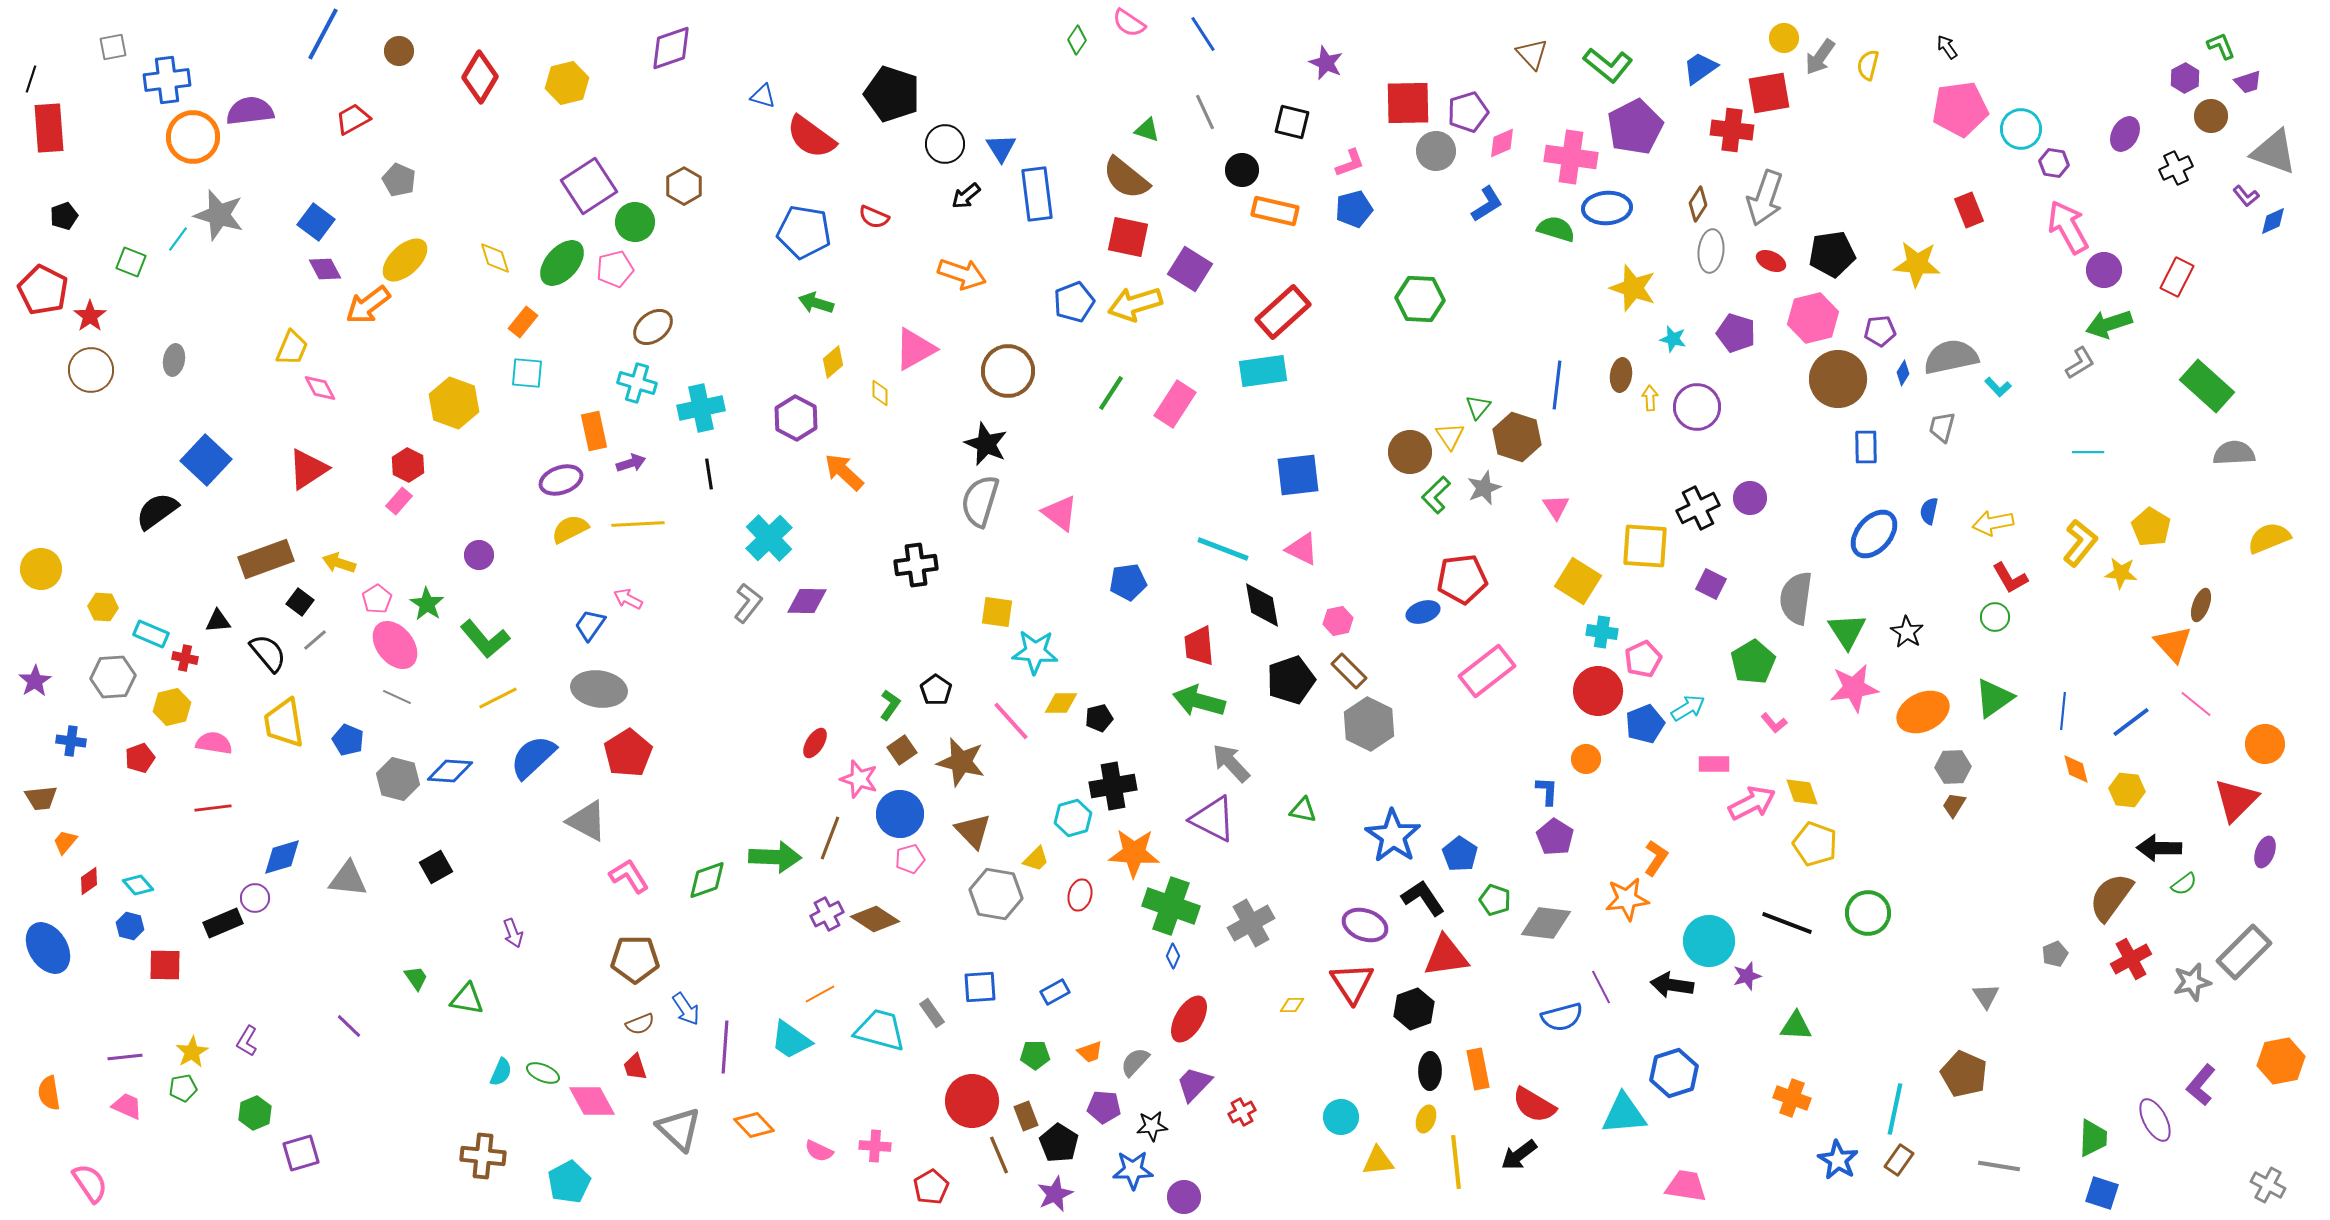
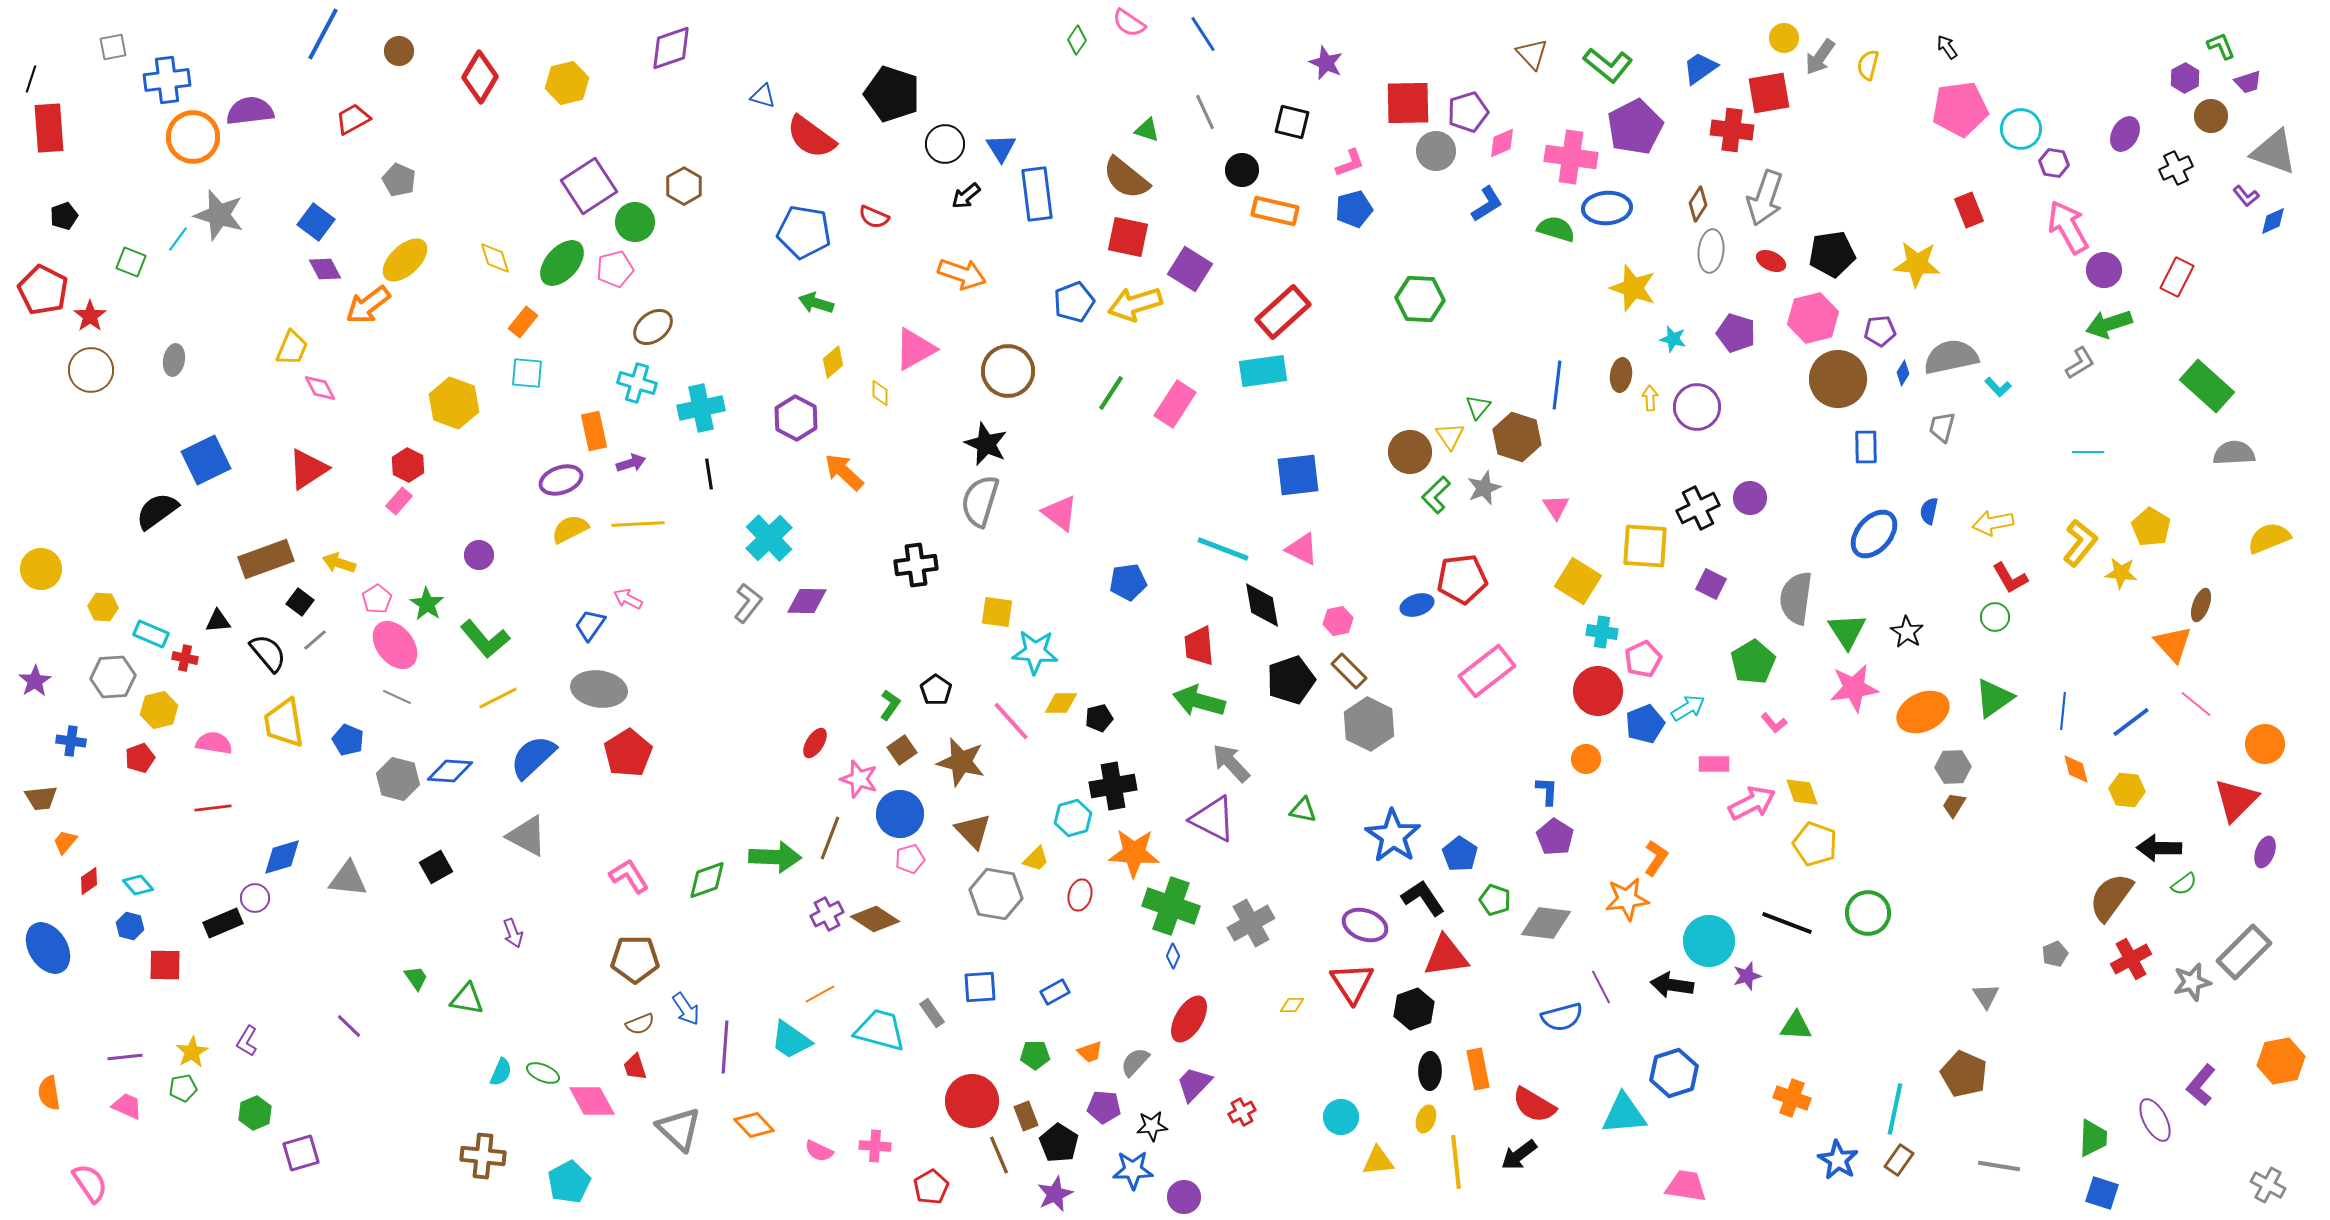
blue square at (206, 460): rotated 21 degrees clockwise
blue ellipse at (1423, 612): moved 6 px left, 7 px up
yellow hexagon at (172, 707): moved 13 px left, 3 px down
gray triangle at (587, 821): moved 60 px left, 15 px down
